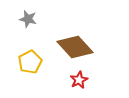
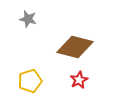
brown diamond: rotated 33 degrees counterclockwise
yellow pentagon: moved 19 px down; rotated 10 degrees clockwise
